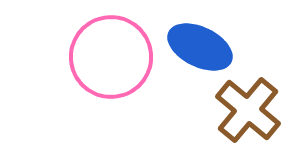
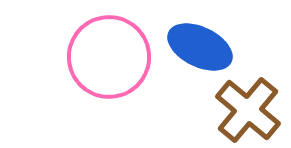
pink circle: moved 2 px left
